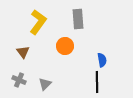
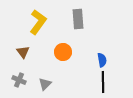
orange circle: moved 2 px left, 6 px down
black line: moved 6 px right
